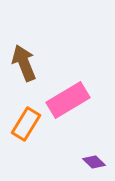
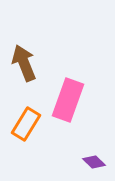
pink rectangle: rotated 39 degrees counterclockwise
